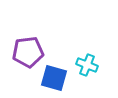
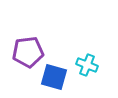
blue square: moved 1 px up
